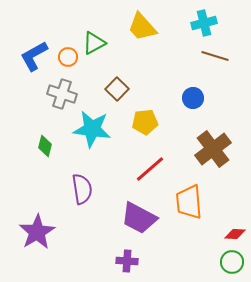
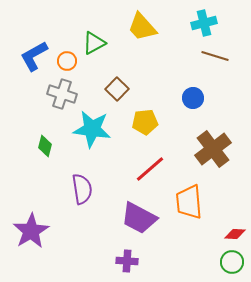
orange circle: moved 1 px left, 4 px down
purple star: moved 6 px left, 1 px up
